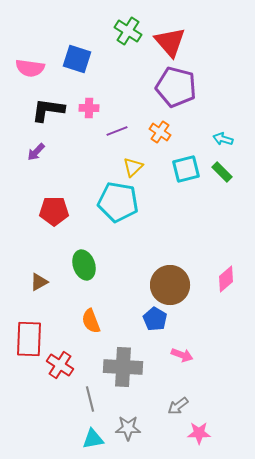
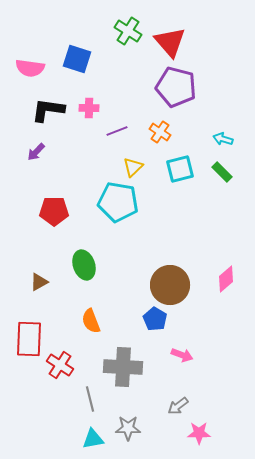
cyan square: moved 6 px left
